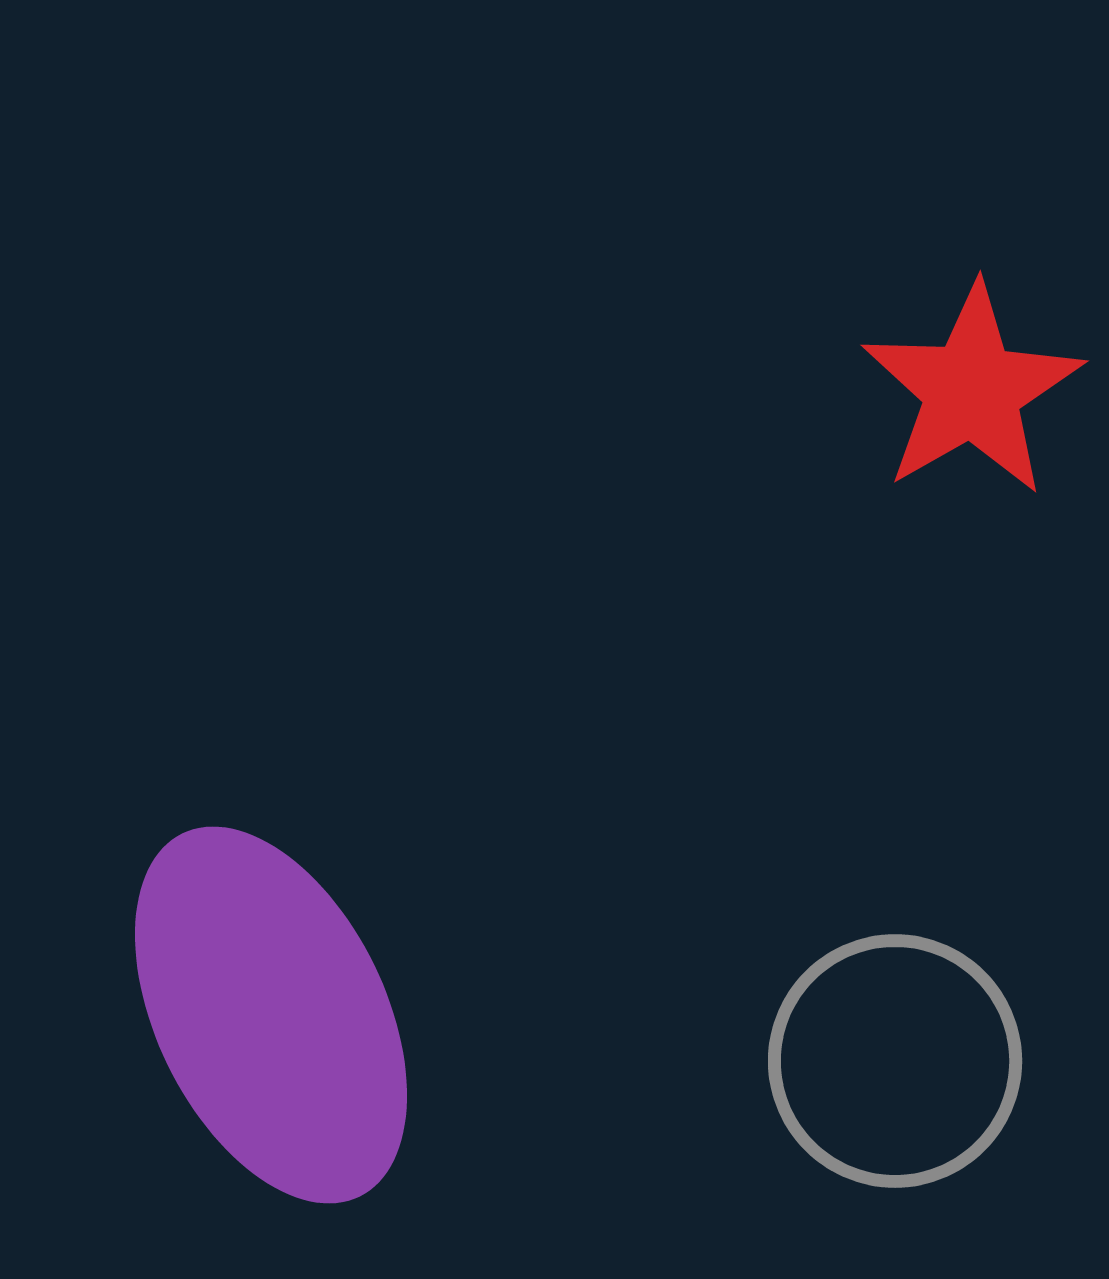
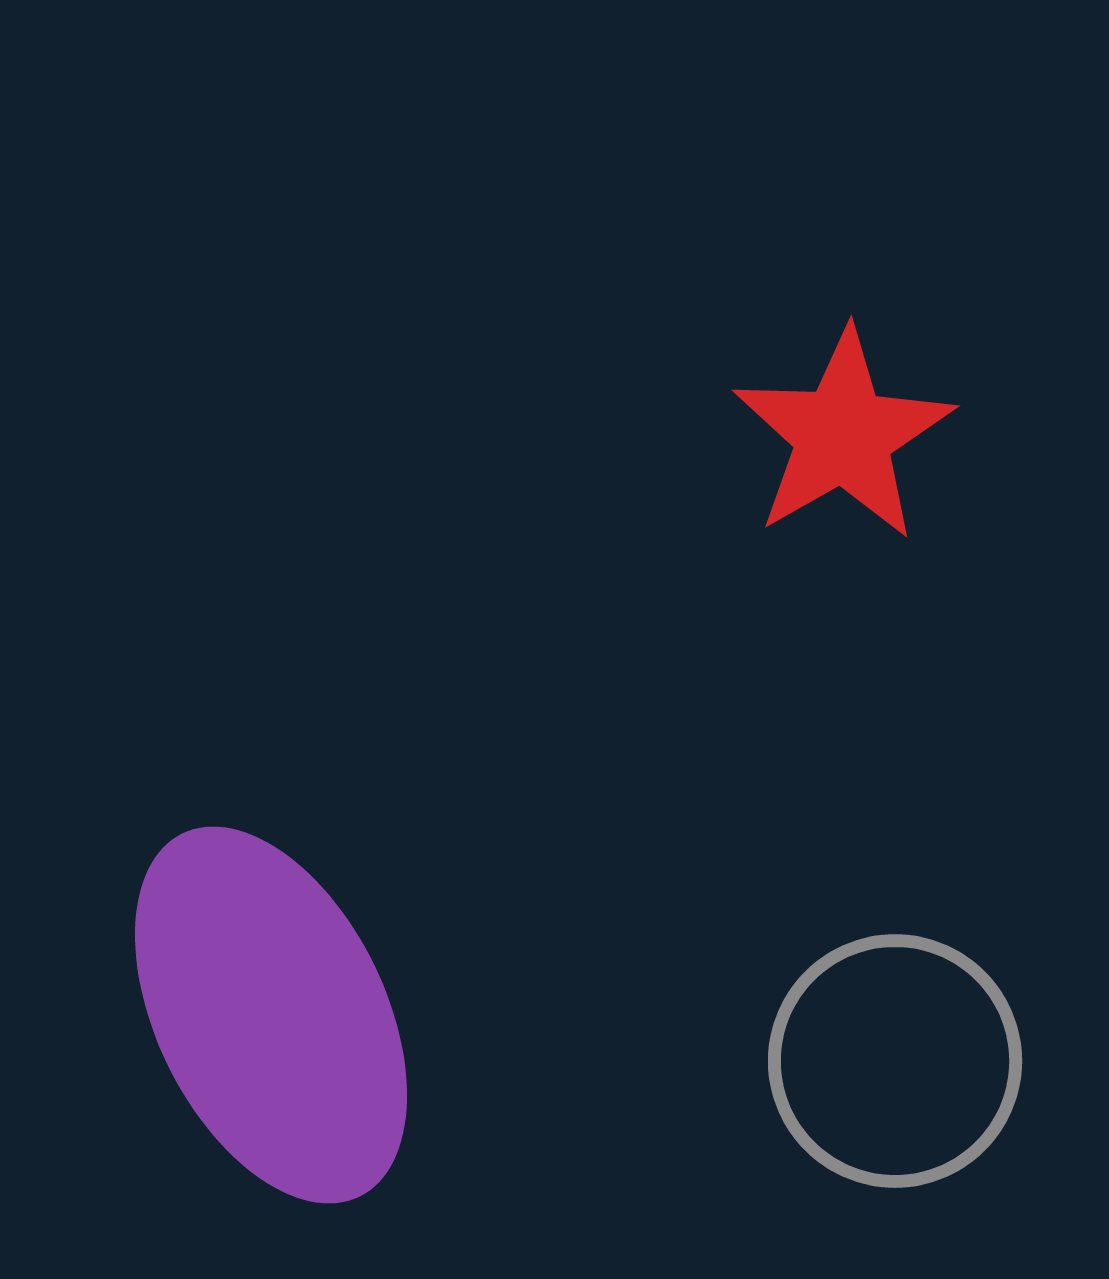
red star: moved 129 px left, 45 px down
